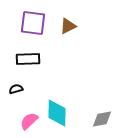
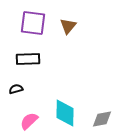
brown triangle: rotated 24 degrees counterclockwise
cyan diamond: moved 8 px right
